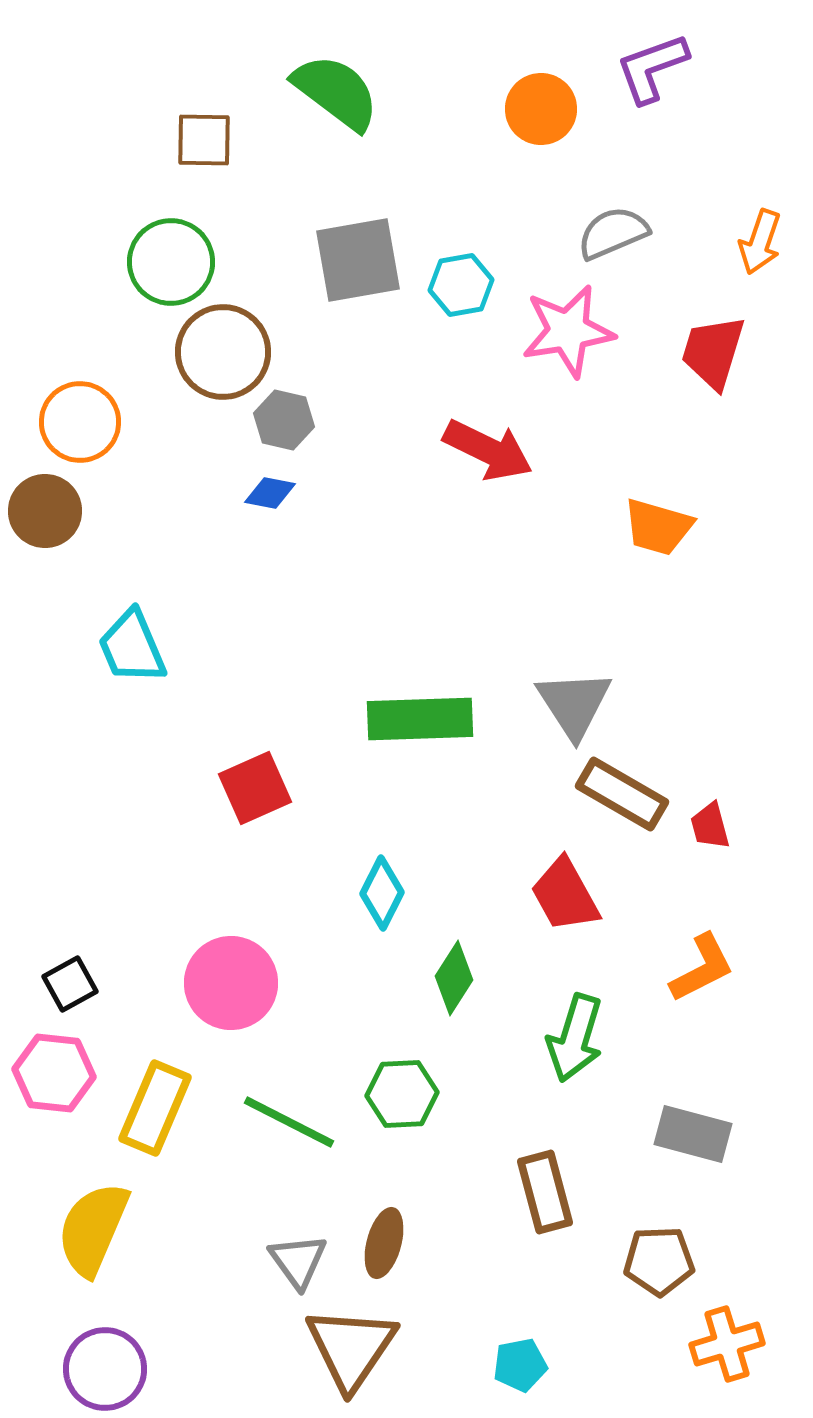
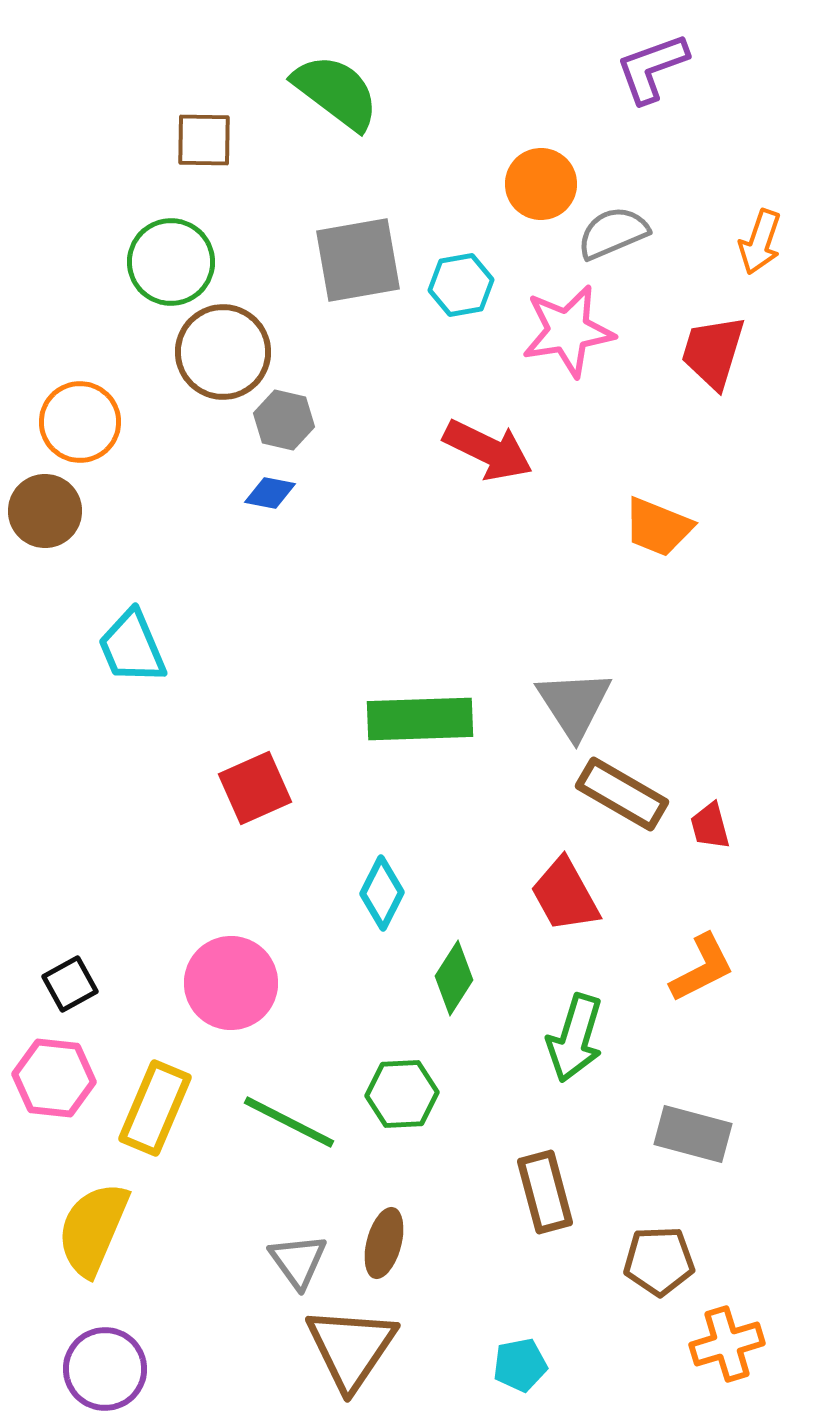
orange circle at (541, 109): moved 75 px down
orange trapezoid at (658, 527): rotated 6 degrees clockwise
pink hexagon at (54, 1073): moved 5 px down
